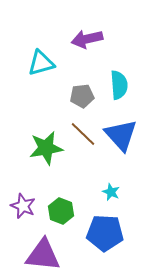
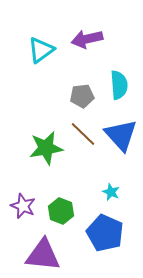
cyan triangle: moved 13 px up; rotated 20 degrees counterclockwise
blue pentagon: rotated 21 degrees clockwise
